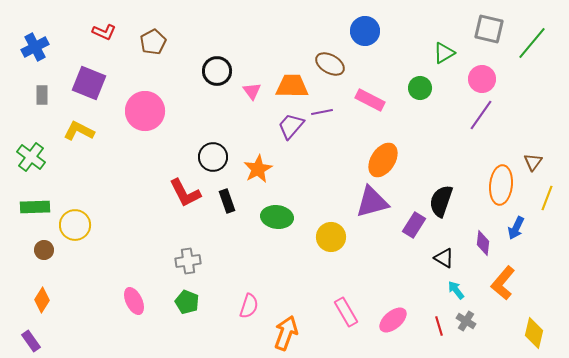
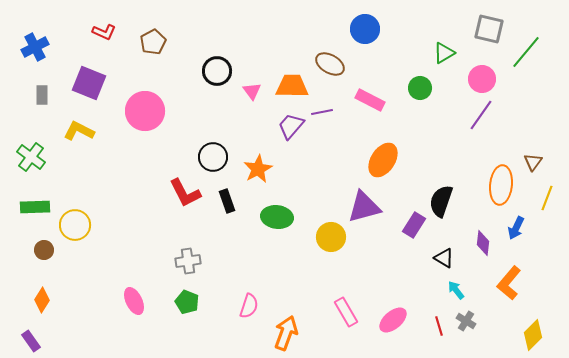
blue circle at (365, 31): moved 2 px up
green line at (532, 43): moved 6 px left, 9 px down
purple triangle at (372, 202): moved 8 px left, 5 px down
orange L-shape at (503, 283): moved 6 px right
yellow diamond at (534, 333): moved 1 px left, 2 px down; rotated 32 degrees clockwise
